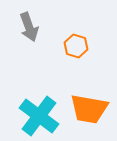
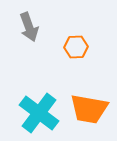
orange hexagon: moved 1 px down; rotated 20 degrees counterclockwise
cyan cross: moved 3 px up
